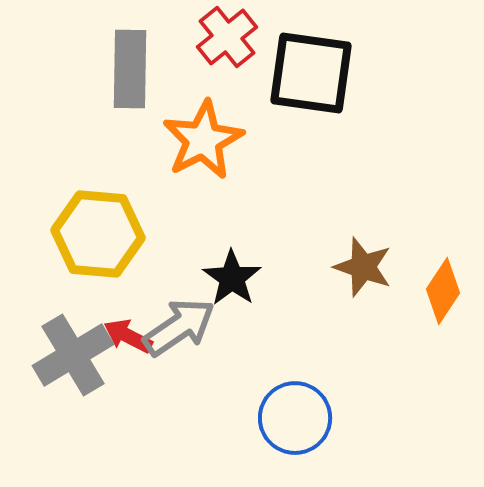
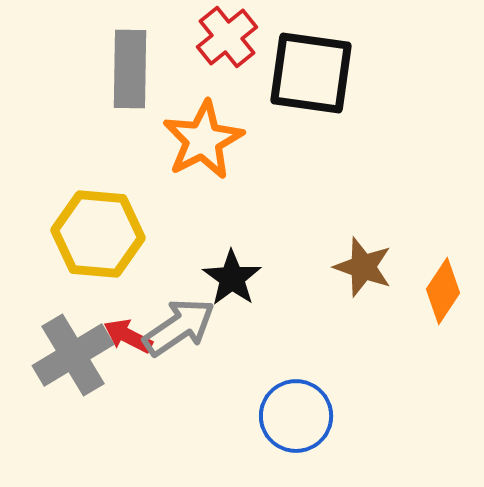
blue circle: moved 1 px right, 2 px up
